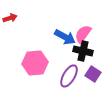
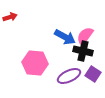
red arrow: moved 1 px up
pink semicircle: moved 2 px right, 2 px down
pink hexagon: rotated 10 degrees clockwise
purple ellipse: rotated 35 degrees clockwise
